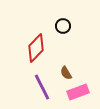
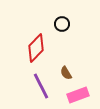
black circle: moved 1 px left, 2 px up
purple line: moved 1 px left, 1 px up
pink rectangle: moved 3 px down
